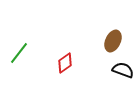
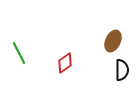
green line: rotated 65 degrees counterclockwise
black semicircle: moved 1 px left; rotated 70 degrees clockwise
